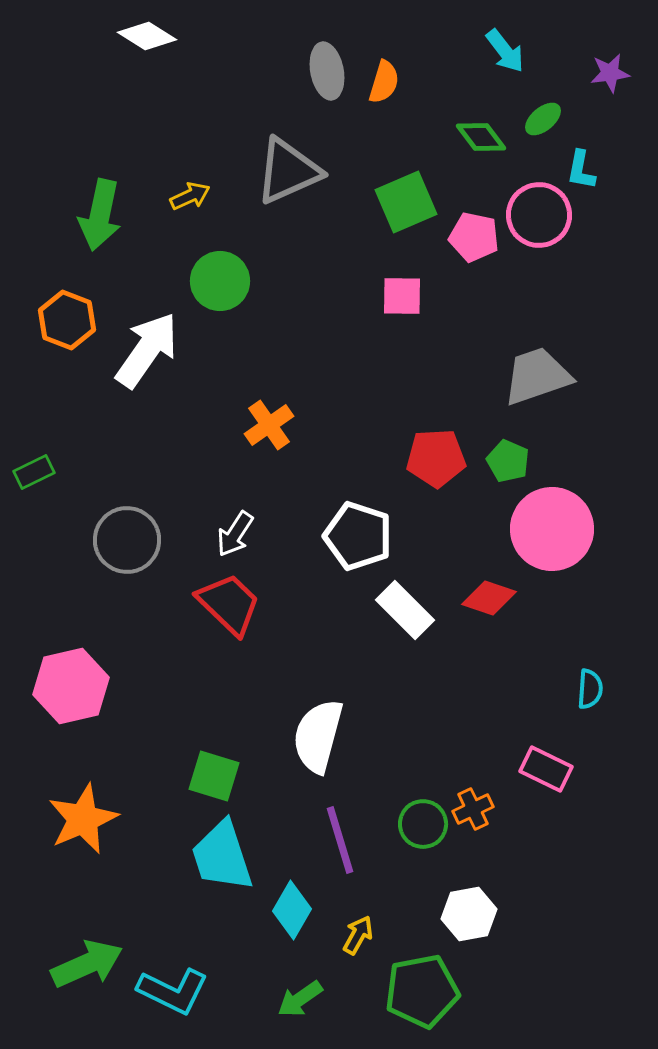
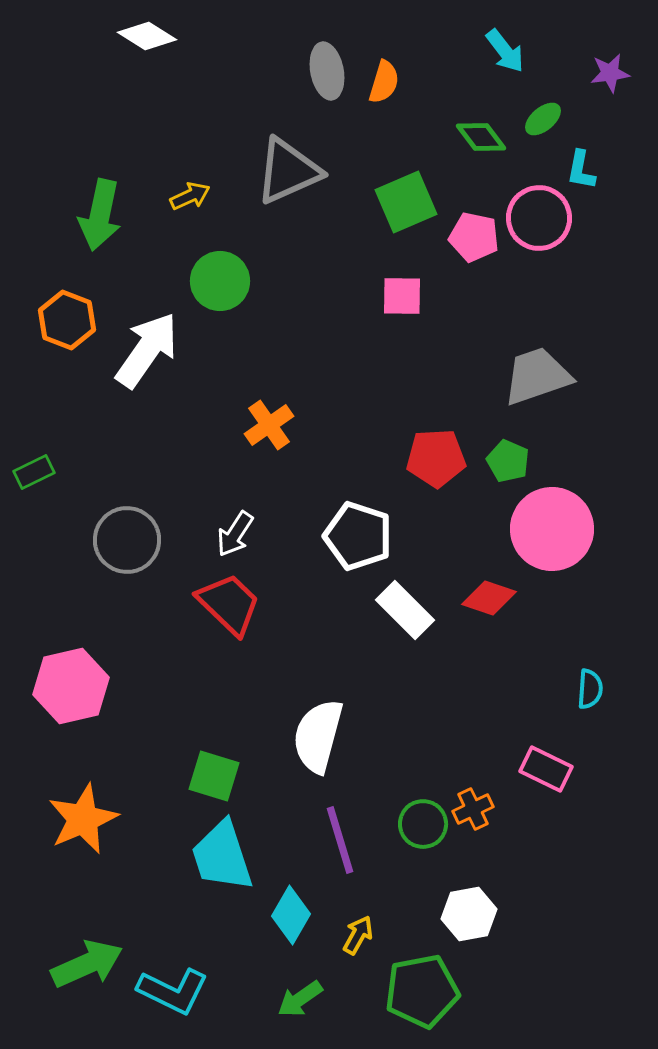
pink circle at (539, 215): moved 3 px down
cyan diamond at (292, 910): moved 1 px left, 5 px down
